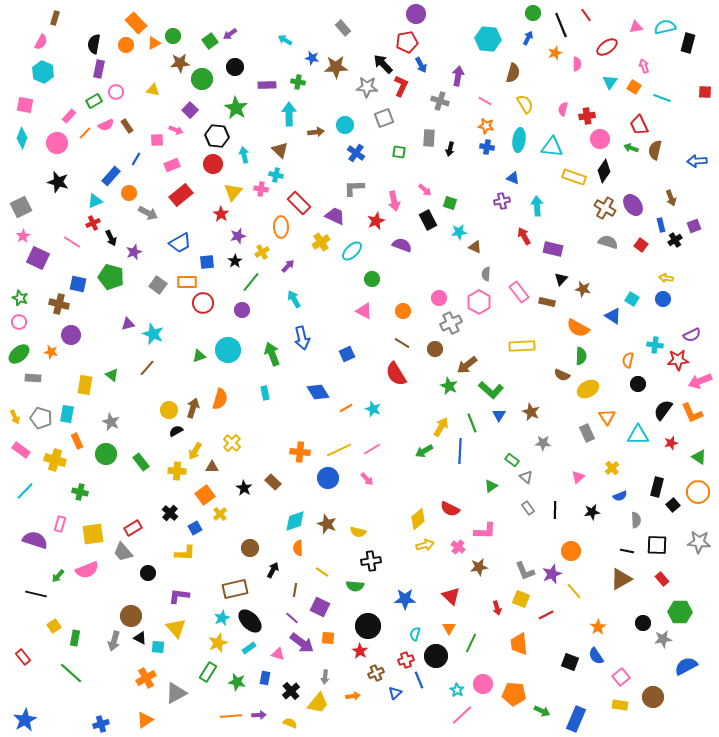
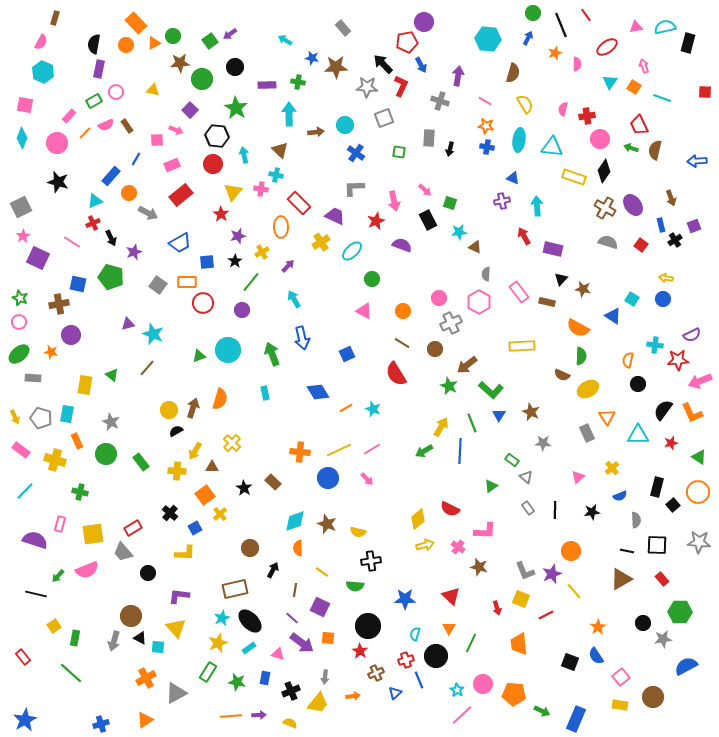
purple circle at (416, 14): moved 8 px right, 8 px down
brown cross at (59, 304): rotated 24 degrees counterclockwise
brown star at (479, 567): rotated 24 degrees clockwise
black cross at (291, 691): rotated 18 degrees clockwise
